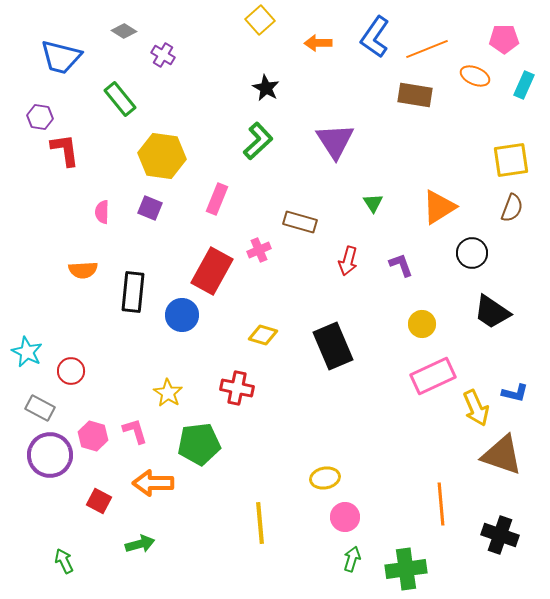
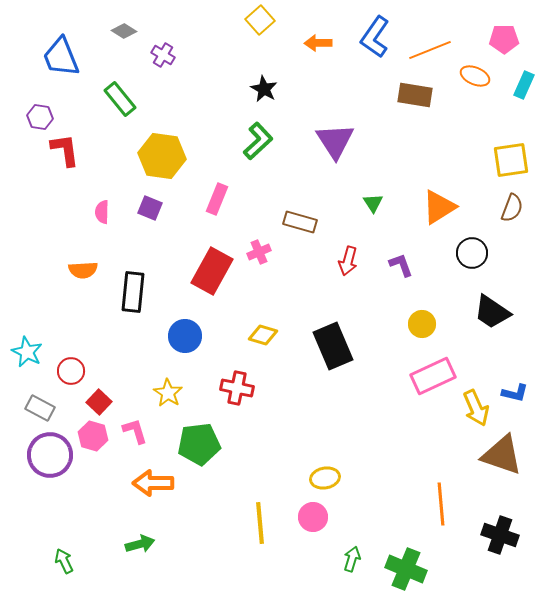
orange line at (427, 49): moved 3 px right, 1 px down
blue trapezoid at (61, 57): rotated 54 degrees clockwise
black star at (266, 88): moved 2 px left, 1 px down
pink cross at (259, 250): moved 2 px down
blue circle at (182, 315): moved 3 px right, 21 px down
red square at (99, 501): moved 99 px up; rotated 15 degrees clockwise
pink circle at (345, 517): moved 32 px left
green cross at (406, 569): rotated 30 degrees clockwise
